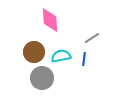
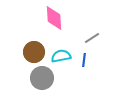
pink diamond: moved 4 px right, 2 px up
blue line: moved 1 px down
